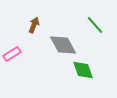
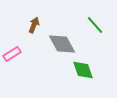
gray diamond: moved 1 px left, 1 px up
